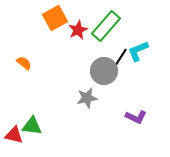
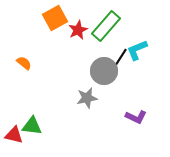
cyan L-shape: moved 1 px left, 1 px up
